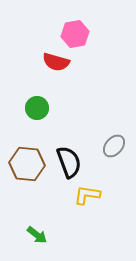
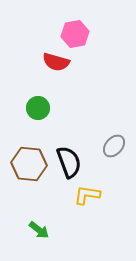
green circle: moved 1 px right
brown hexagon: moved 2 px right
green arrow: moved 2 px right, 5 px up
